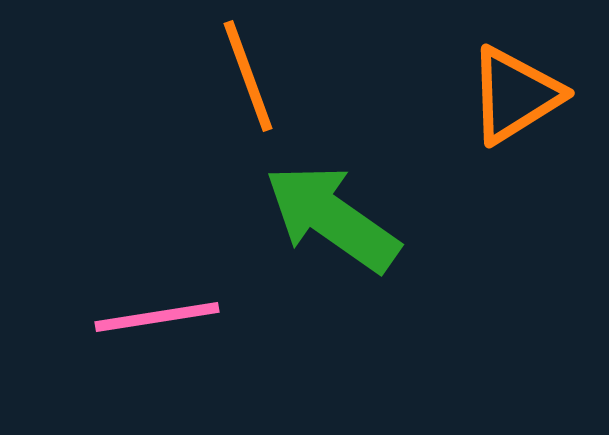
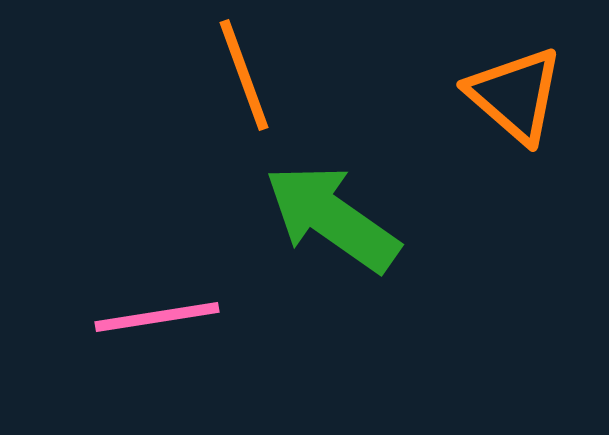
orange line: moved 4 px left, 1 px up
orange triangle: rotated 47 degrees counterclockwise
